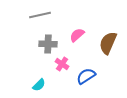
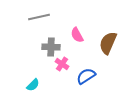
gray line: moved 1 px left, 2 px down
pink semicircle: rotated 77 degrees counterclockwise
gray cross: moved 3 px right, 3 px down
cyan semicircle: moved 6 px left
